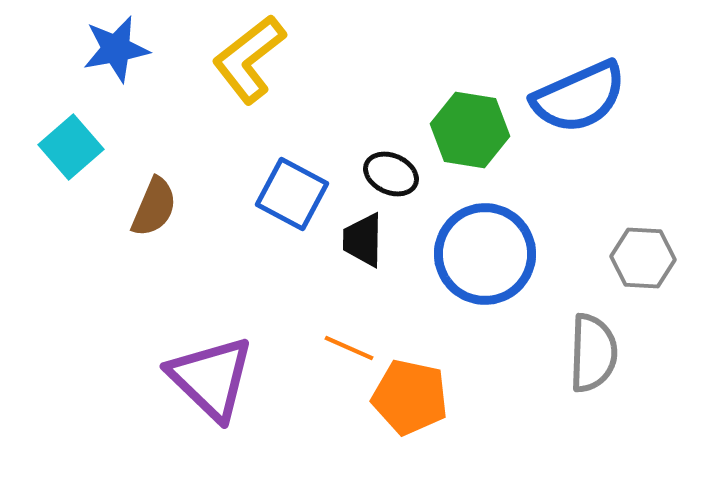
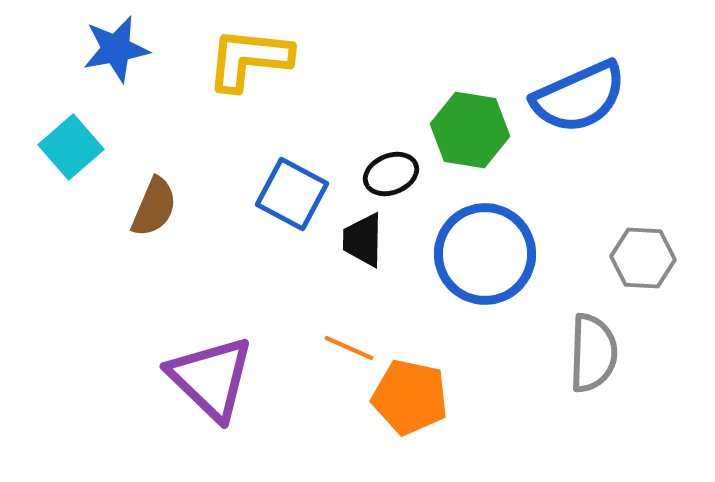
yellow L-shape: rotated 44 degrees clockwise
black ellipse: rotated 46 degrees counterclockwise
